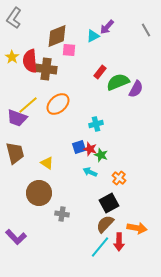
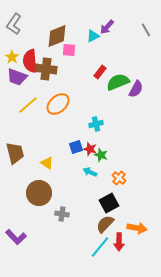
gray L-shape: moved 6 px down
purple trapezoid: moved 41 px up
blue square: moved 3 px left
